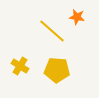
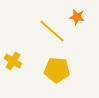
yellow cross: moved 7 px left, 5 px up
